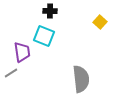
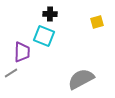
black cross: moved 3 px down
yellow square: moved 3 px left; rotated 32 degrees clockwise
purple trapezoid: rotated 10 degrees clockwise
gray semicircle: rotated 112 degrees counterclockwise
